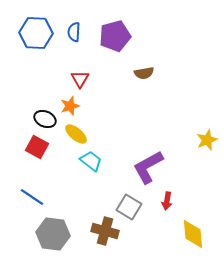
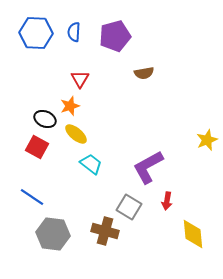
cyan trapezoid: moved 3 px down
